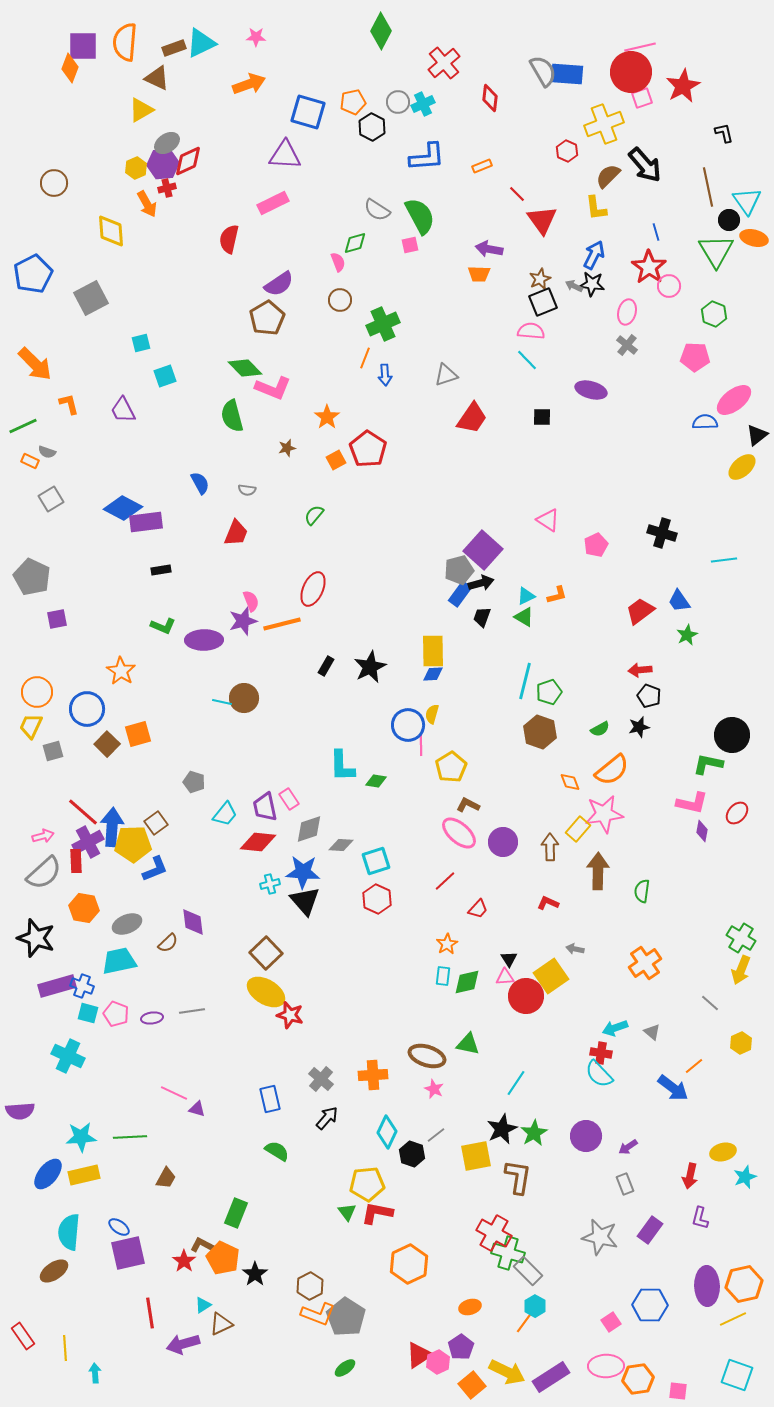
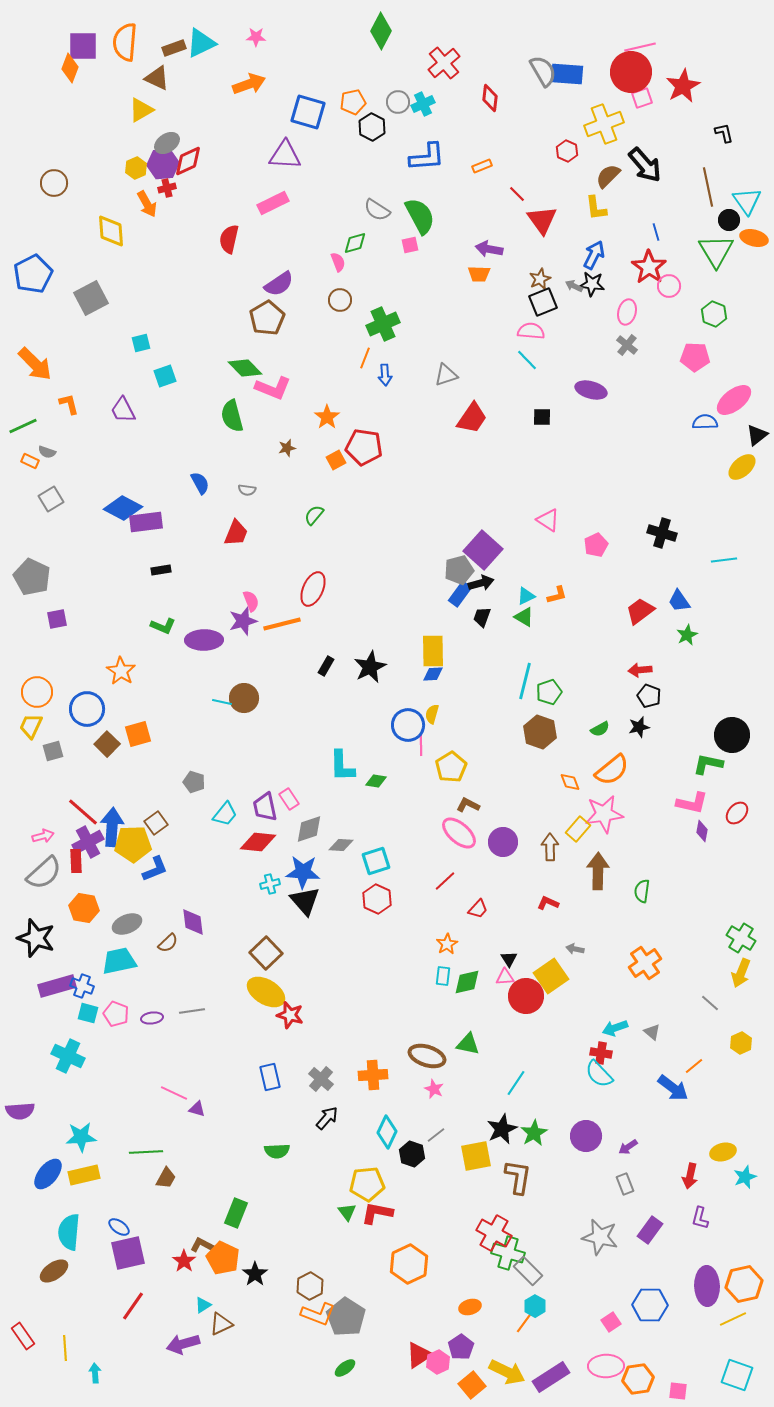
red pentagon at (368, 449): moved 4 px left, 2 px up; rotated 24 degrees counterclockwise
yellow arrow at (741, 970): moved 3 px down
blue rectangle at (270, 1099): moved 22 px up
green line at (130, 1137): moved 16 px right, 15 px down
green semicircle at (277, 1151): rotated 145 degrees clockwise
red line at (150, 1313): moved 17 px left, 7 px up; rotated 44 degrees clockwise
